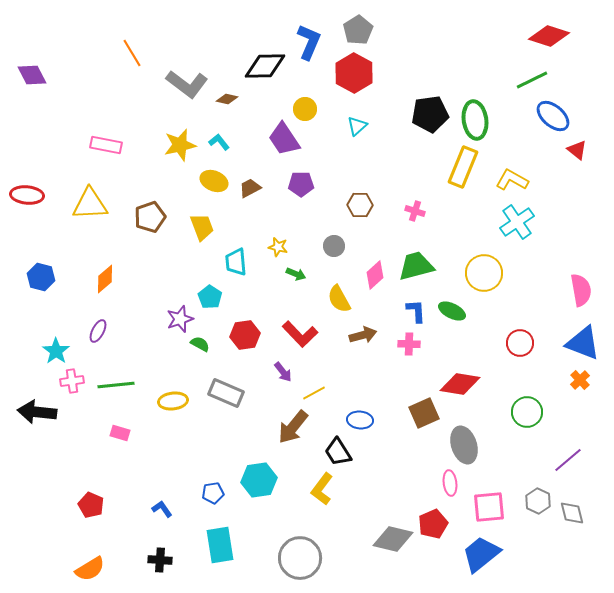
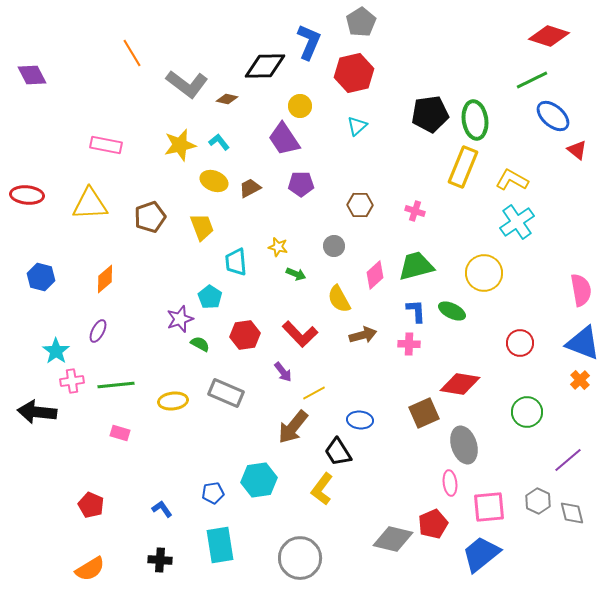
gray pentagon at (358, 30): moved 3 px right, 8 px up
red hexagon at (354, 73): rotated 18 degrees clockwise
yellow circle at (305, 109): moved 5 px left, 3 px up
